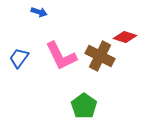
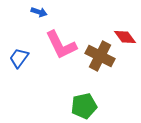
red diamond: rotated 35 degrees clockwise
pink L-shape: moved 11 px up
green pentagon: rotated 25 degrees clockwise
